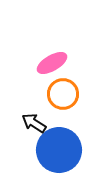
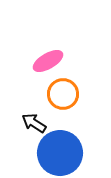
pink ellipse: moved 4 px left, 2 px up
blue circle: moved 1 px right, 3 px down
